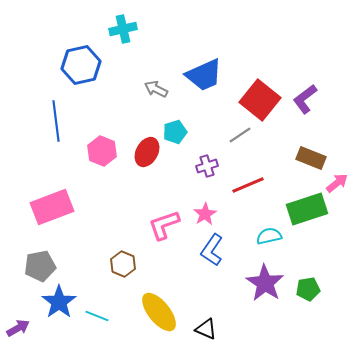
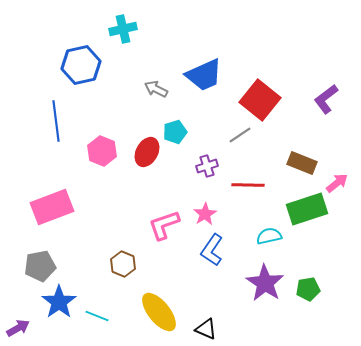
purple L-shape: moved 21 px right
brown rectangle: moved 9 px left, 5 px down
red line: rotated 24 degrees clockwise
